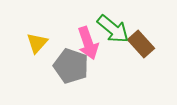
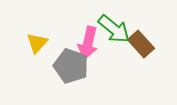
green arrow: moved 1 px right
pink arrow: rotated 32 degrees clockwise
